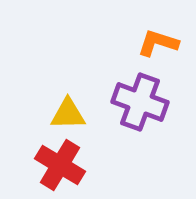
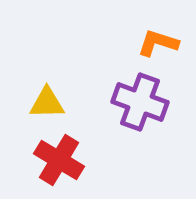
yellow triangle: moved 21 px left, 11 px up
red cross: moved 1 px left, 5 px up
